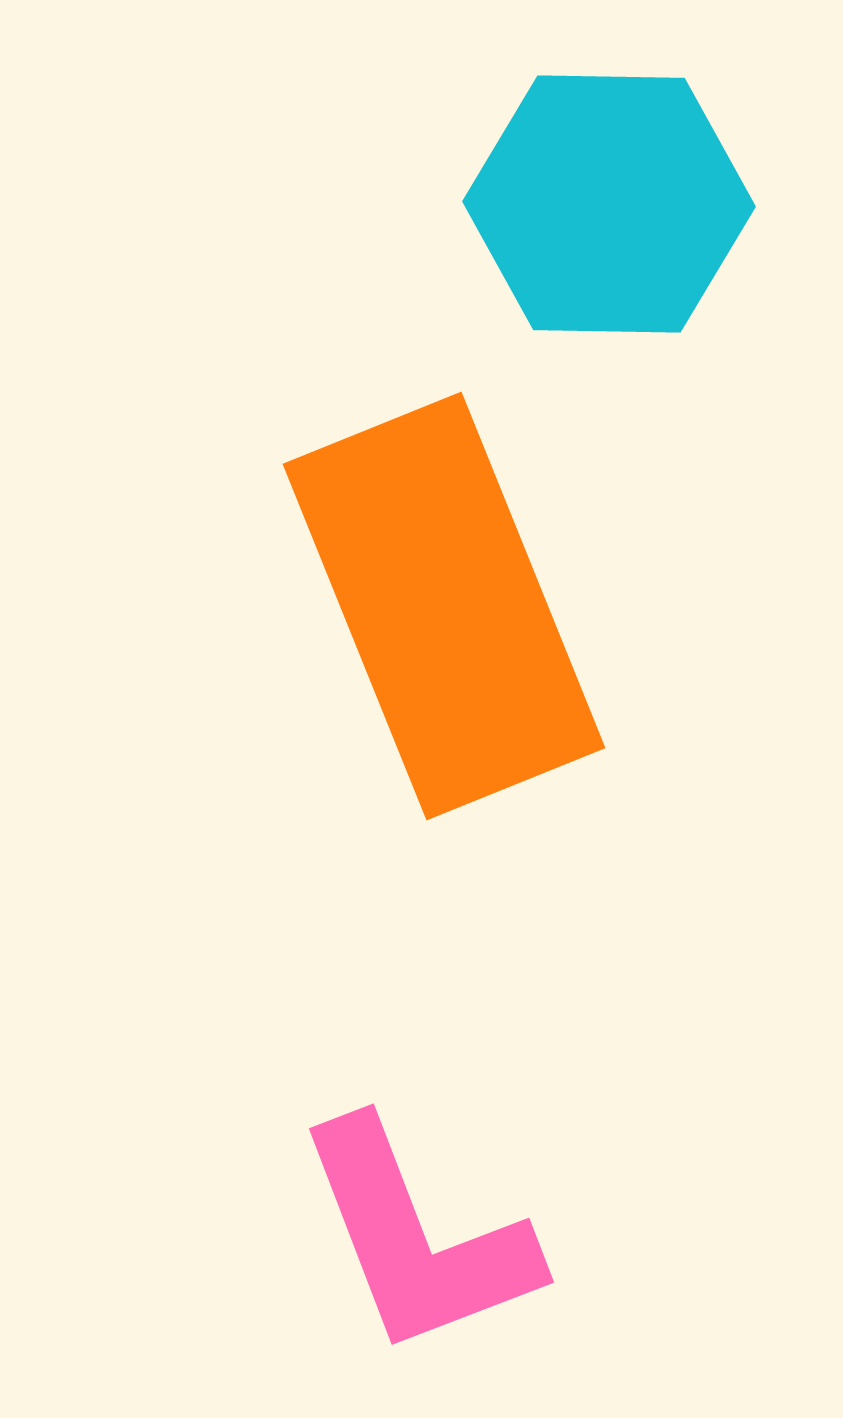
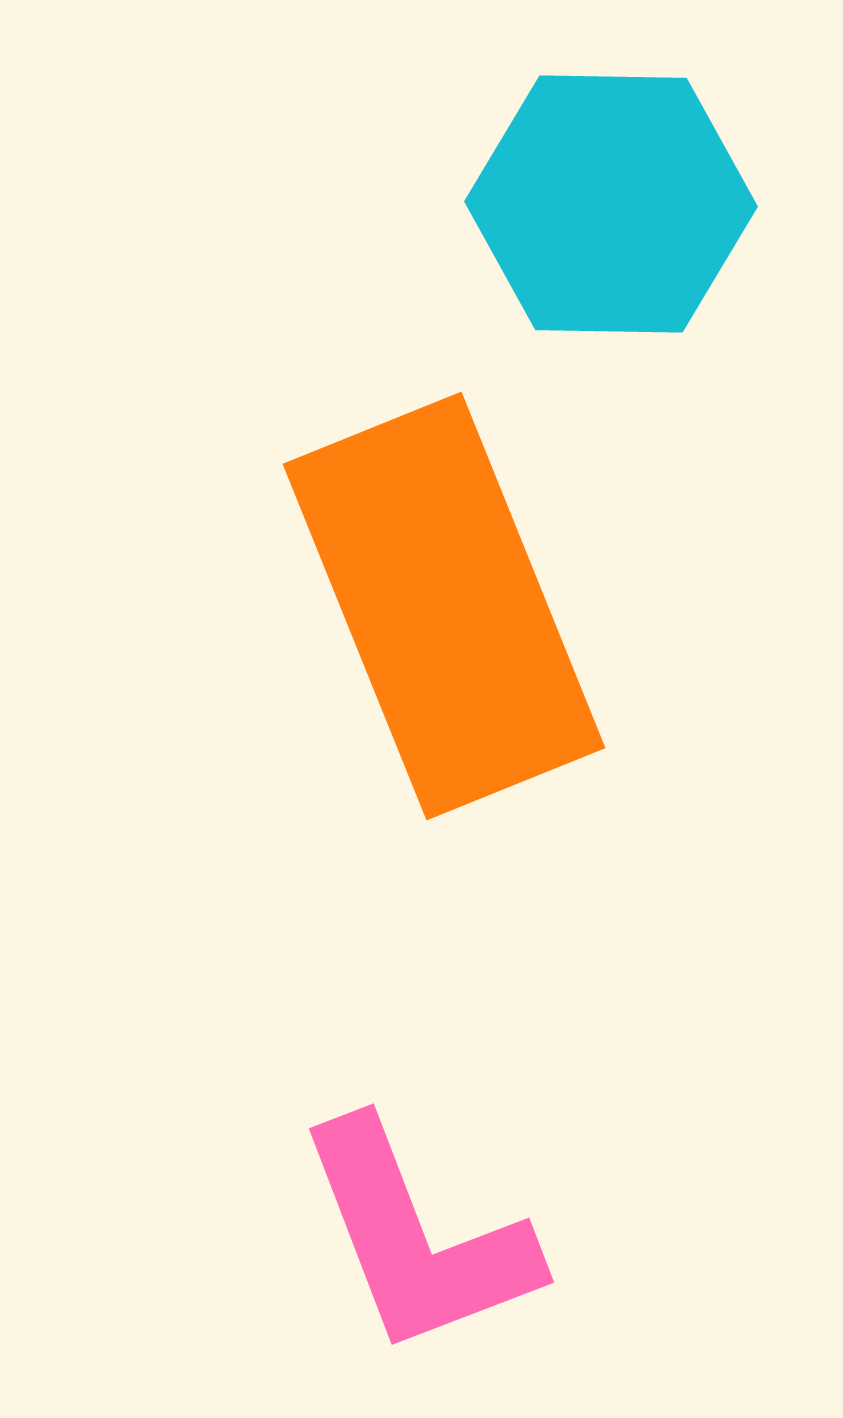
cyan hexagon: moved 2 px right
